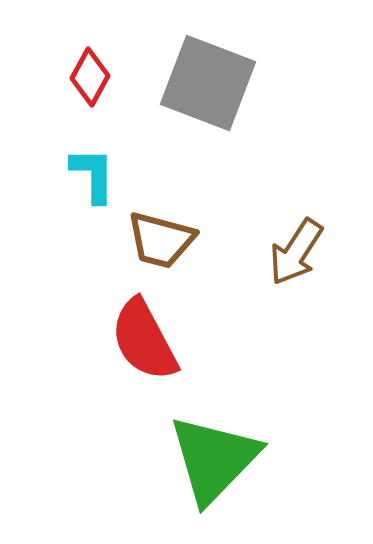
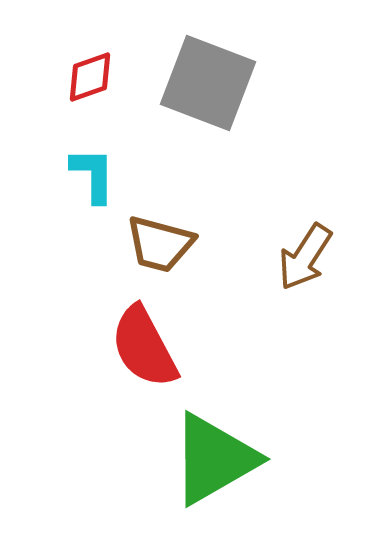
red diamond: rotated 42 degrees clockwise
brown trapezoid: moved 1 px left, 4 px down
brown arrow: moved 9 px right, 5 px down
red semicircle: moved 7 px down
green triangle: rotated 16 degrees clockwise
